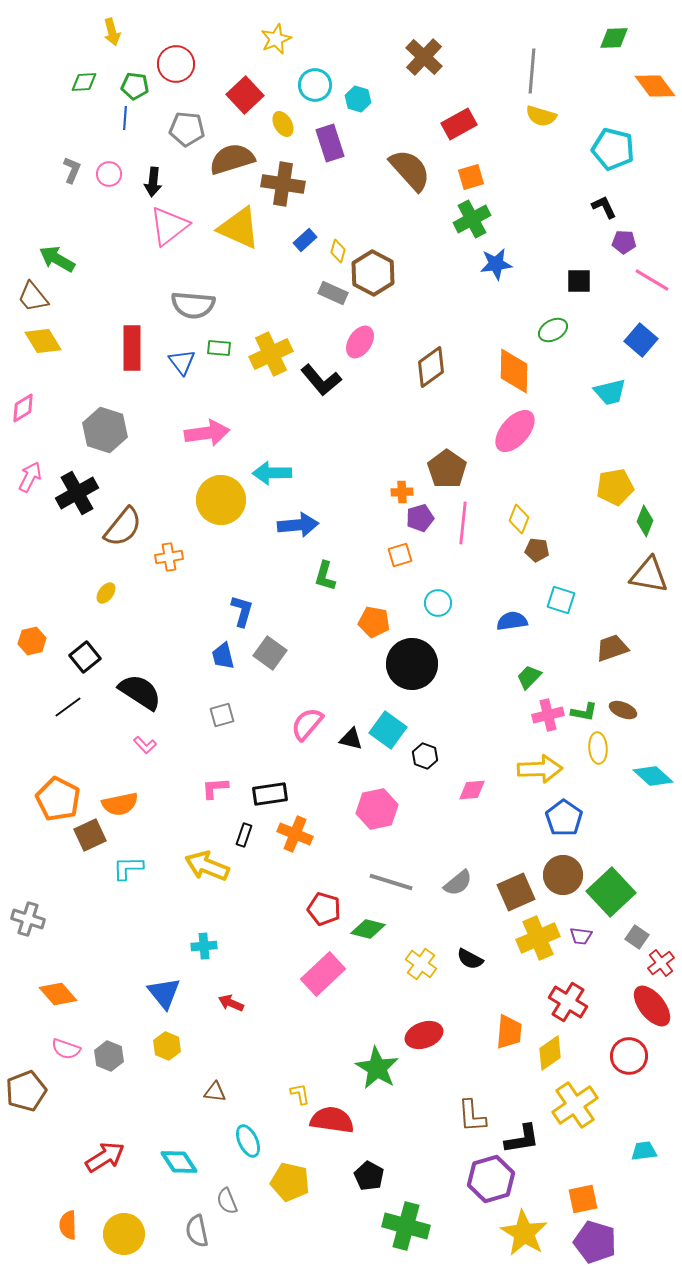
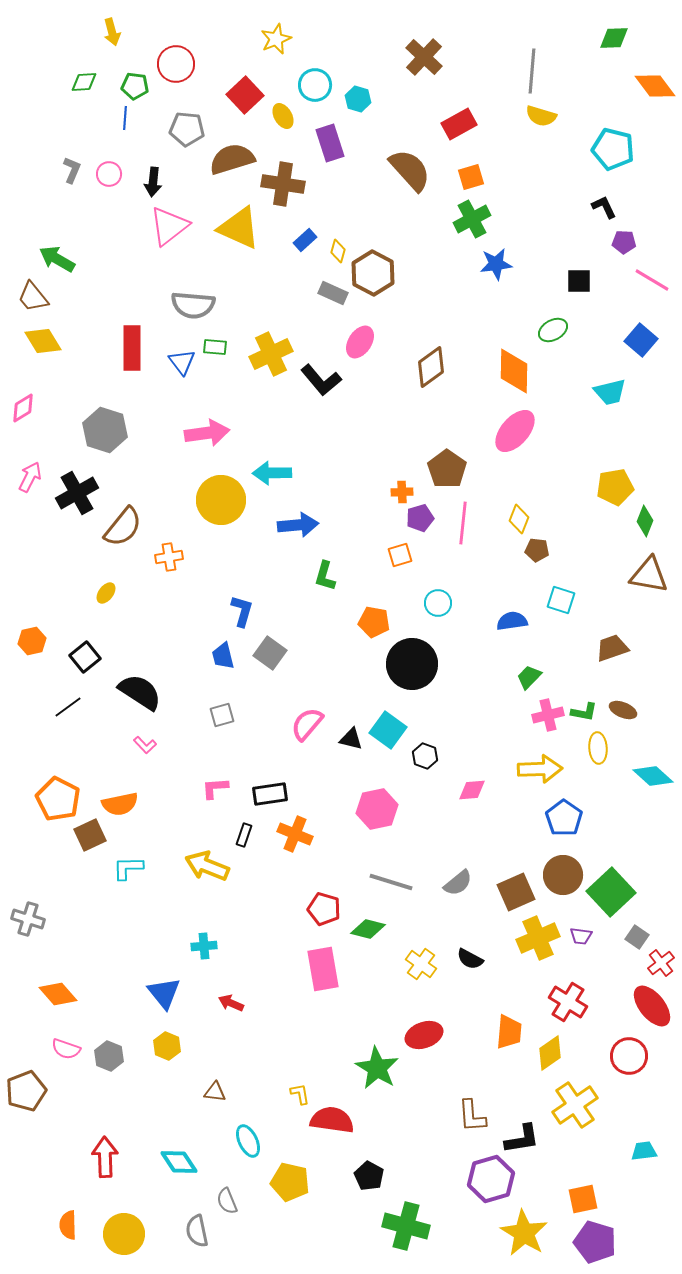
yellow ellipse at (283, 124): moved 8 px up
green rectangle at (219, 348): moved 4 px left, 1 px up
pink rectangle at (323, 974): moved 5 px up; rotated 57 degrees counterclockwise
red arrow at (105, 1157): rotated 60 degrees counterclockwise
